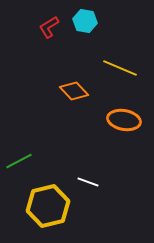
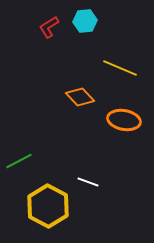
cyan hexagon: rotated 15 degrees counterclockwise
orange diamond: moved 6 px right, 6 px down
yellow hexagon: rotated 18 degrees counterclockwise
